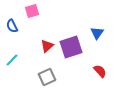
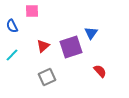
pink square: rotated 16 degrees clockwise
blue triangle: moved 6 px left
red triangle: moved 4 px left
cyan line: moved 5 px up
